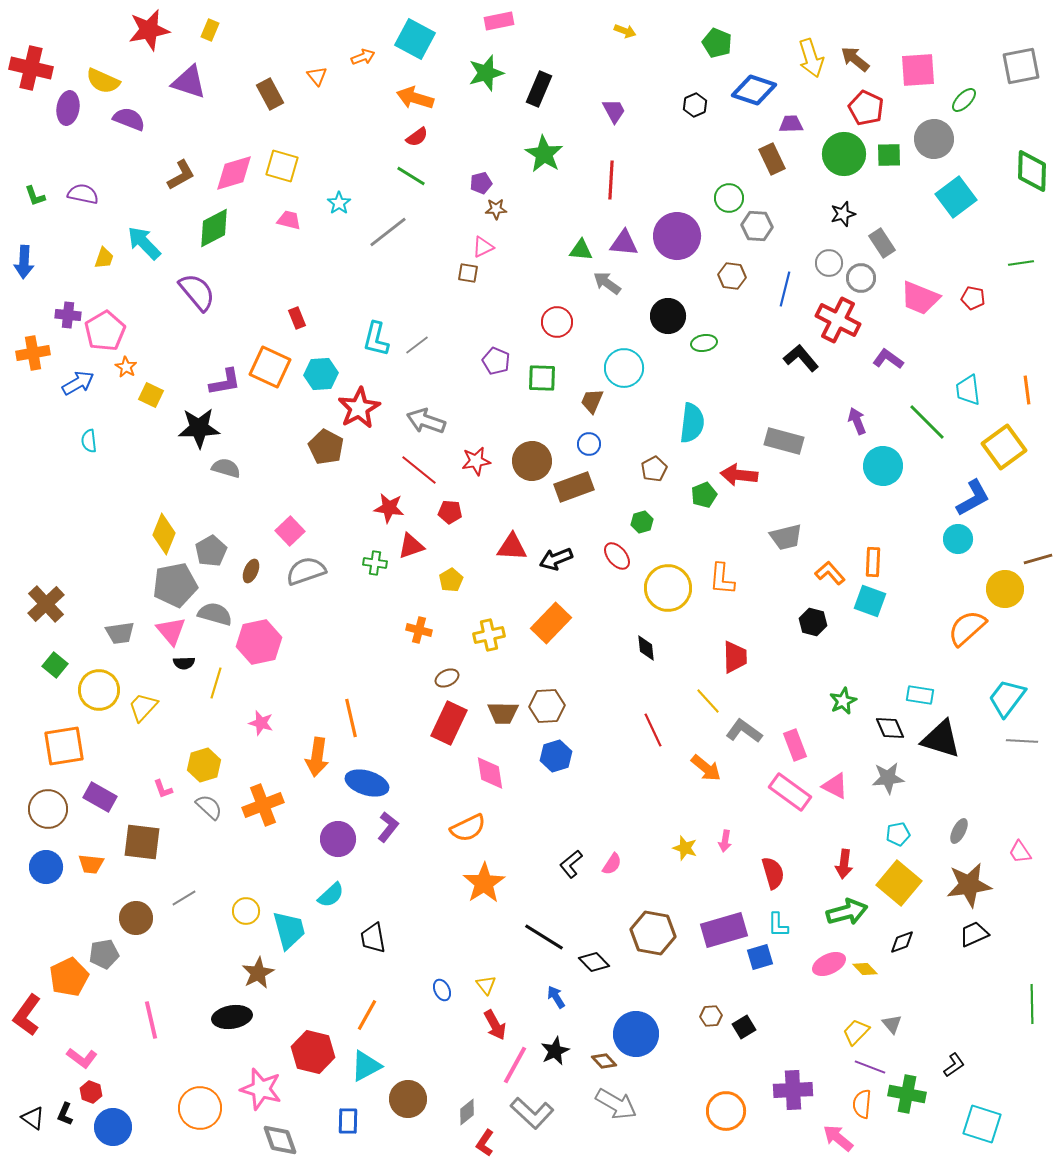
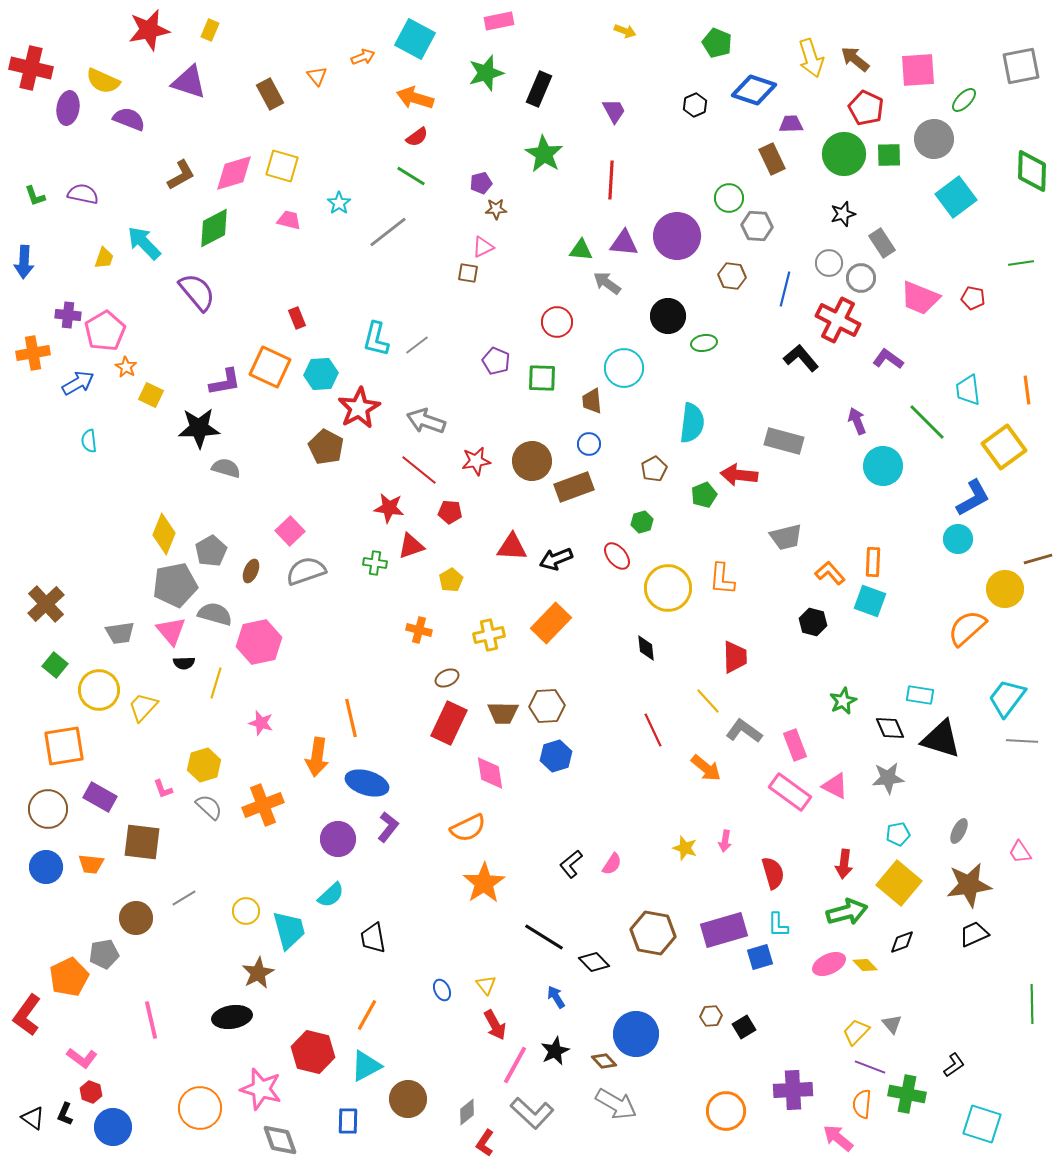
brown trapezoid at (592, 401): rotated 28 degrees counterclockwise
yellow diamond at (865, 969): moved 4 px up
